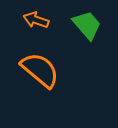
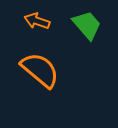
orange arrow: moved 1 px right, 1 px down
